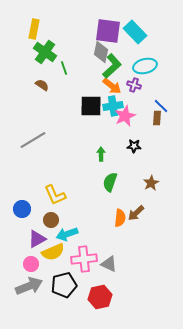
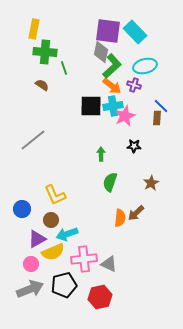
green cross: rotated 30 degrees counterclockwise
gray line: rotated 8 degrees counterclockwise
gray arrow: moved 1 px right, 3 px down
